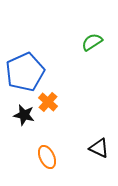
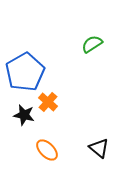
green semicircle: moved 2 px down
blue pentagon: rotated 6 degrees counterclockwise
black triangle: rotated 15 degrees clockwise
orange ellipse: moved 7 px up; rotated 20 degrees counterclockwise
